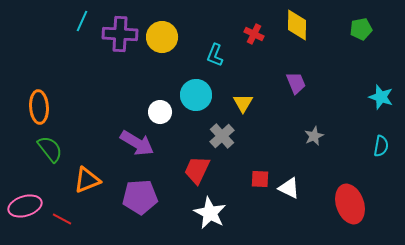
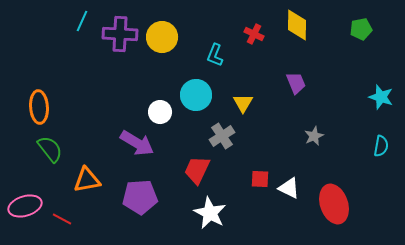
gray cross: rotated 10 degrees clockwise
orange triangle: rotated 12 degrees clockwise
red ellipse: moved 16 px left
